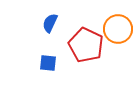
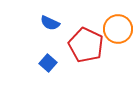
blue semicircle: rotated 90 degrees counterclockwise
blue square: rotated 36 degrees clockwise
